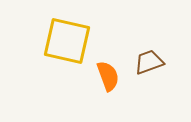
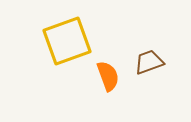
yellow square: rotated 33 degrees counterclockwise
